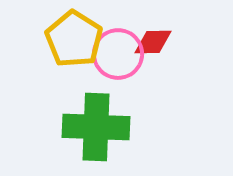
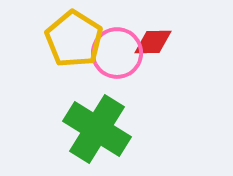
pink circle: moved 1 px left, 1 px up
green cross: moved 1 px right, 2 px down; rotated 30 degrees clockwise
